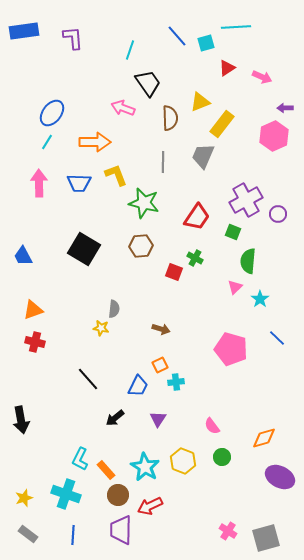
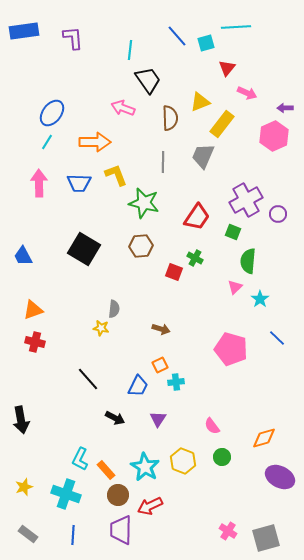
cyan line at (130, 50): rotated 12 degrees counterclockwise
red triangle at (227, 68): rotated 18 degrees counterclockwise
pink arrow at (262, 77): moved 15 px left, 16 px down
black trapezoid at (148, 83): moved 3 px up
black arrow at (115, 418): rotated 114 degrees counterclockwise
yellow star at (24, 498): moved 11 px up
